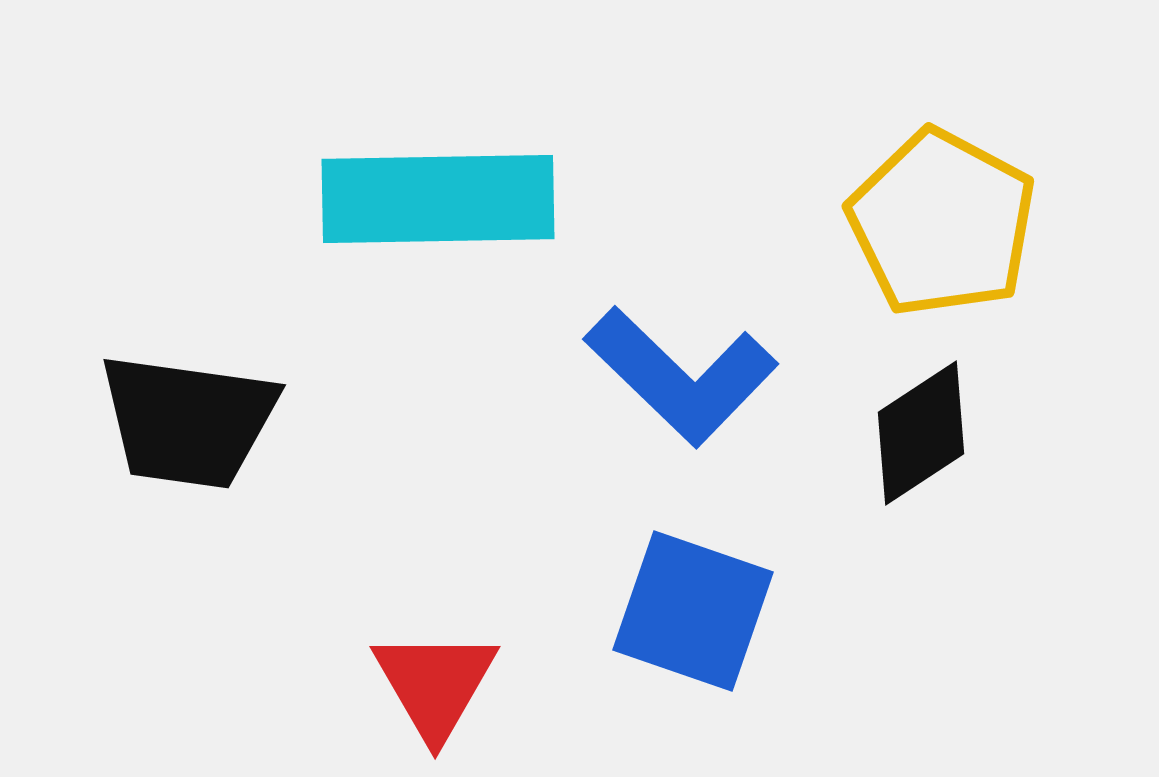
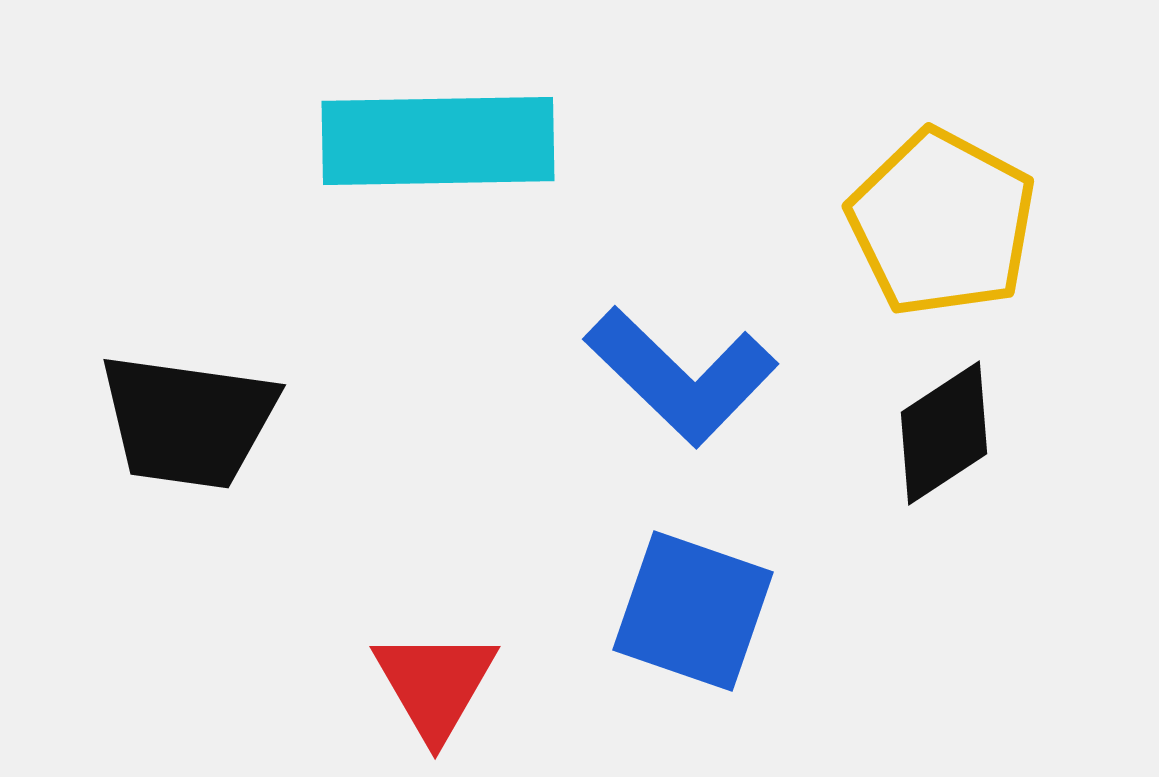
cyan rectangle: moved 58 px up
black diamond: moved 23 px right
